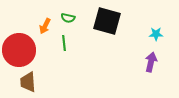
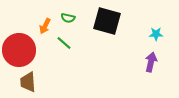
green line: rotated 42 degrees counterclockwise
